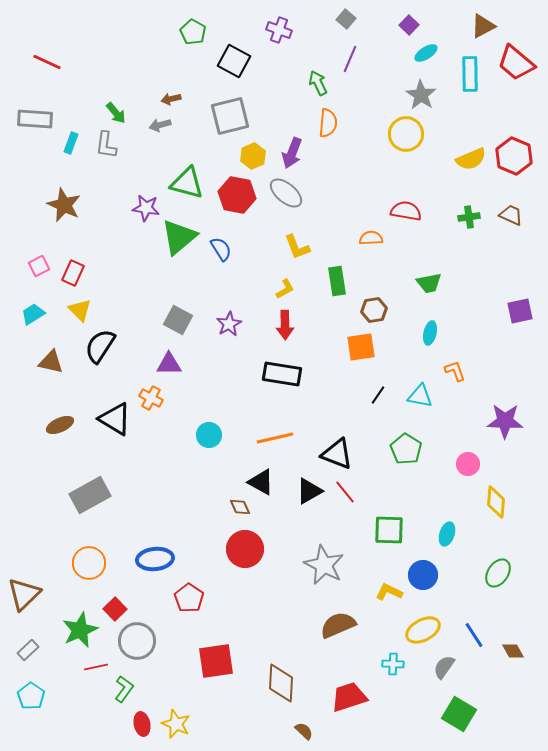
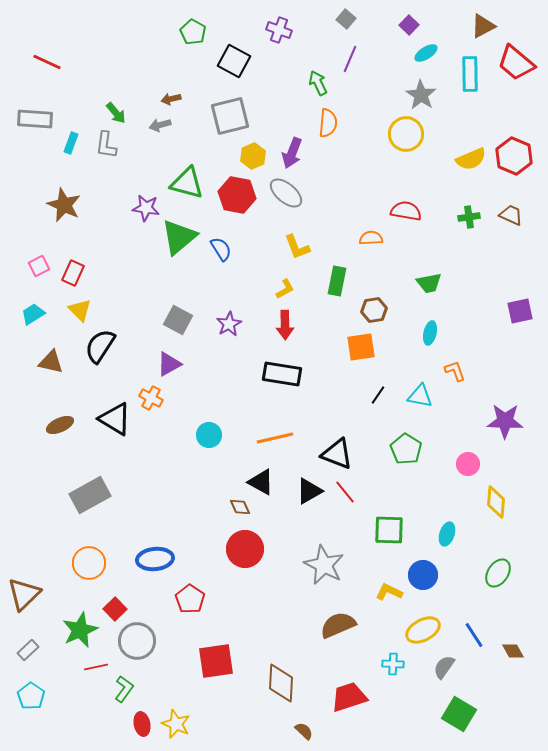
green rectangle at (337, 281): rotated 20 degrees clockwise
purple triangle at (169, 364): rotated 28 degrees counterclockwise
red pentagon at (189, 598): moved 1 px right, 1 px down
